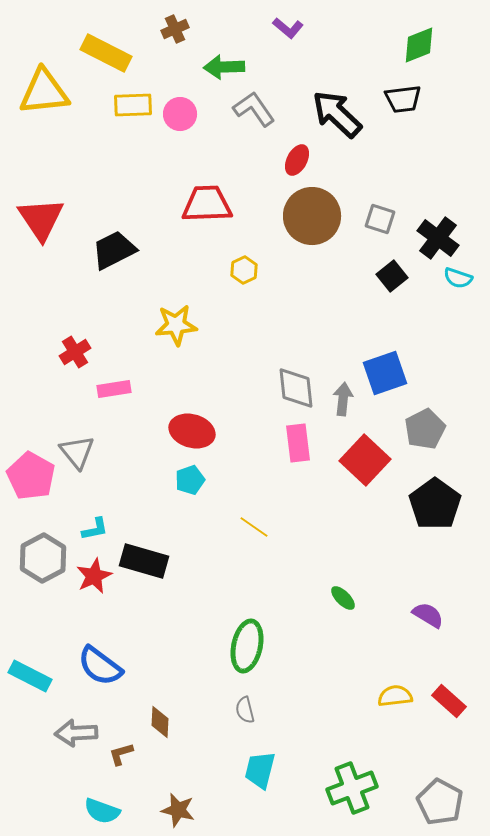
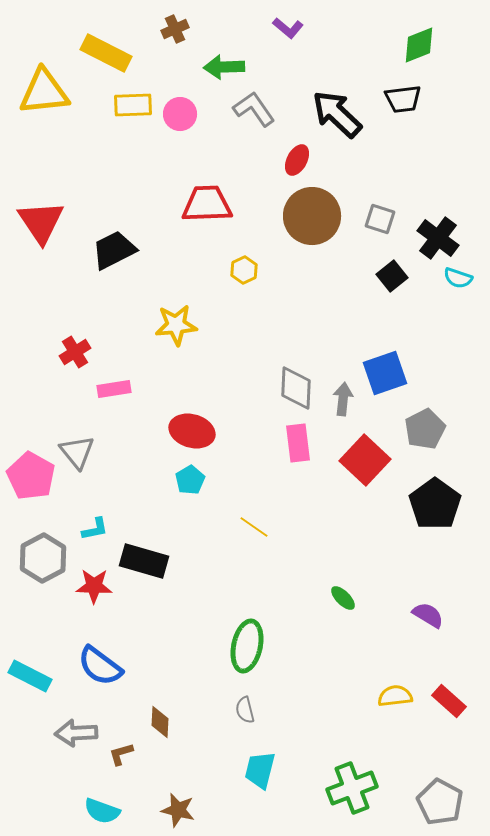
red triangle at (41, 219): moved 3 px down
gray diamond at (296, 388): rotated 9 degrees clockwise
cyan pentagon at (190, 480): rotated 12 degrees counterclockwise
red star at (94, 576): moved 10 px down; rotated 27 degrees clockwise
